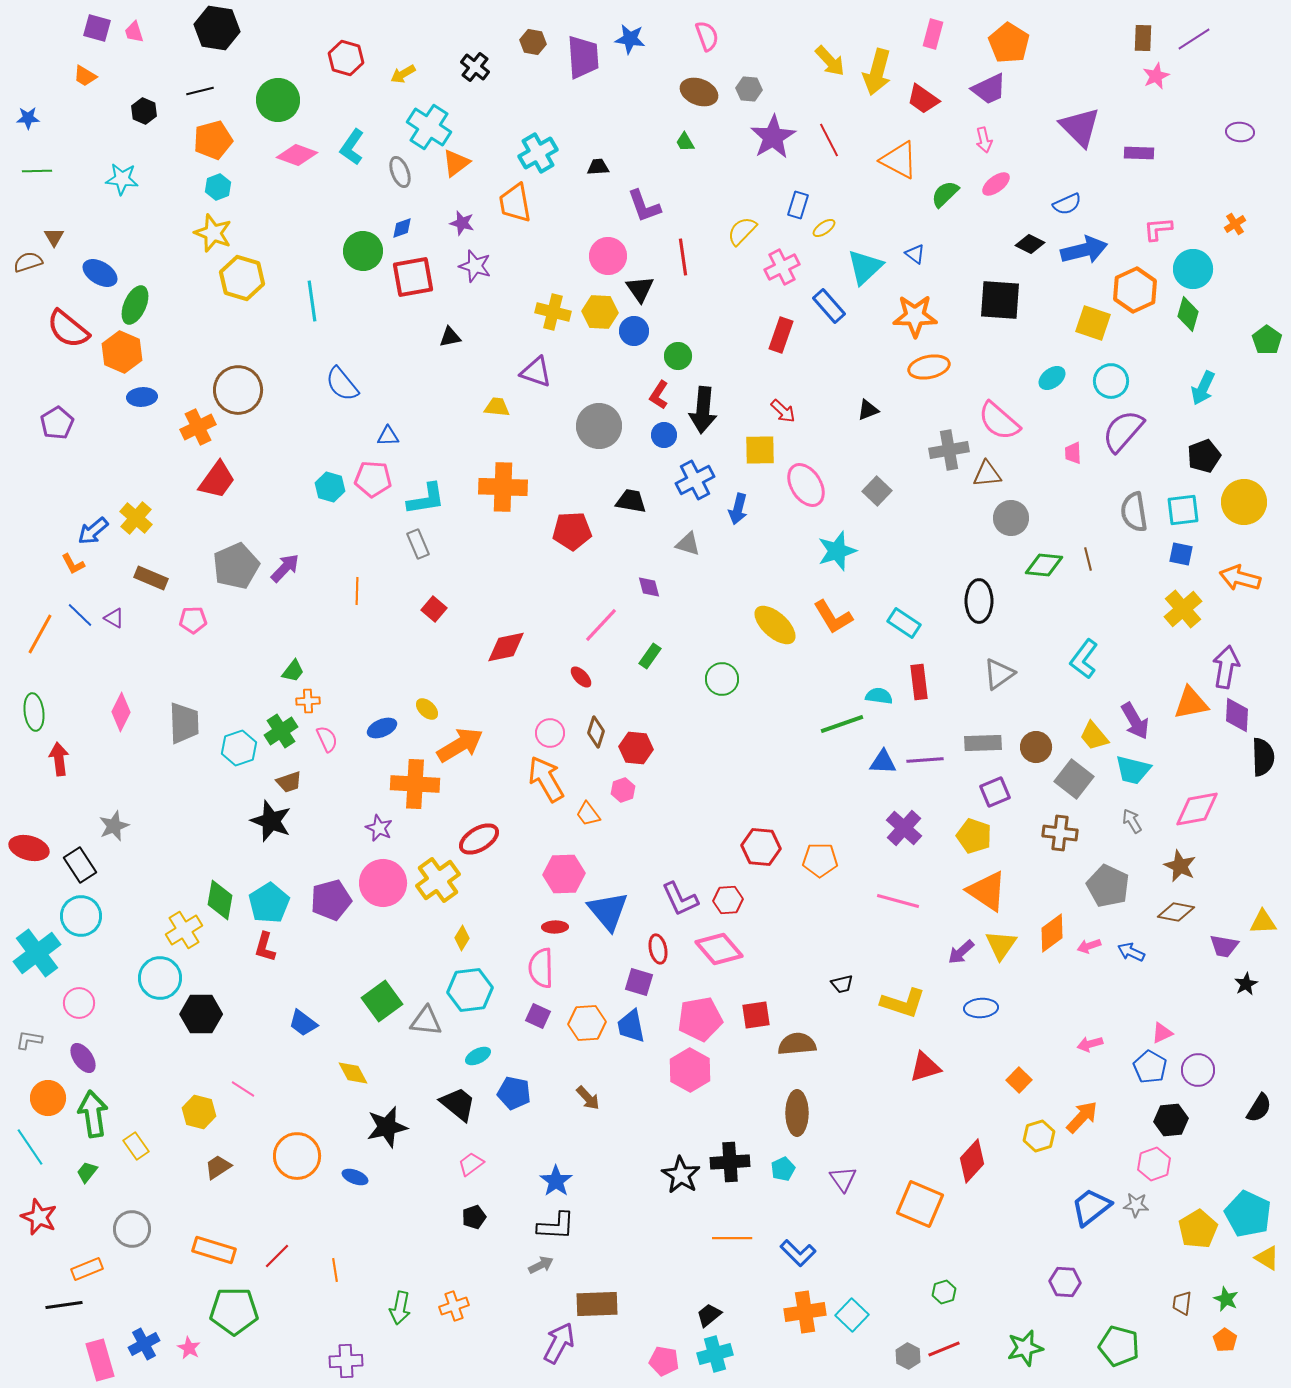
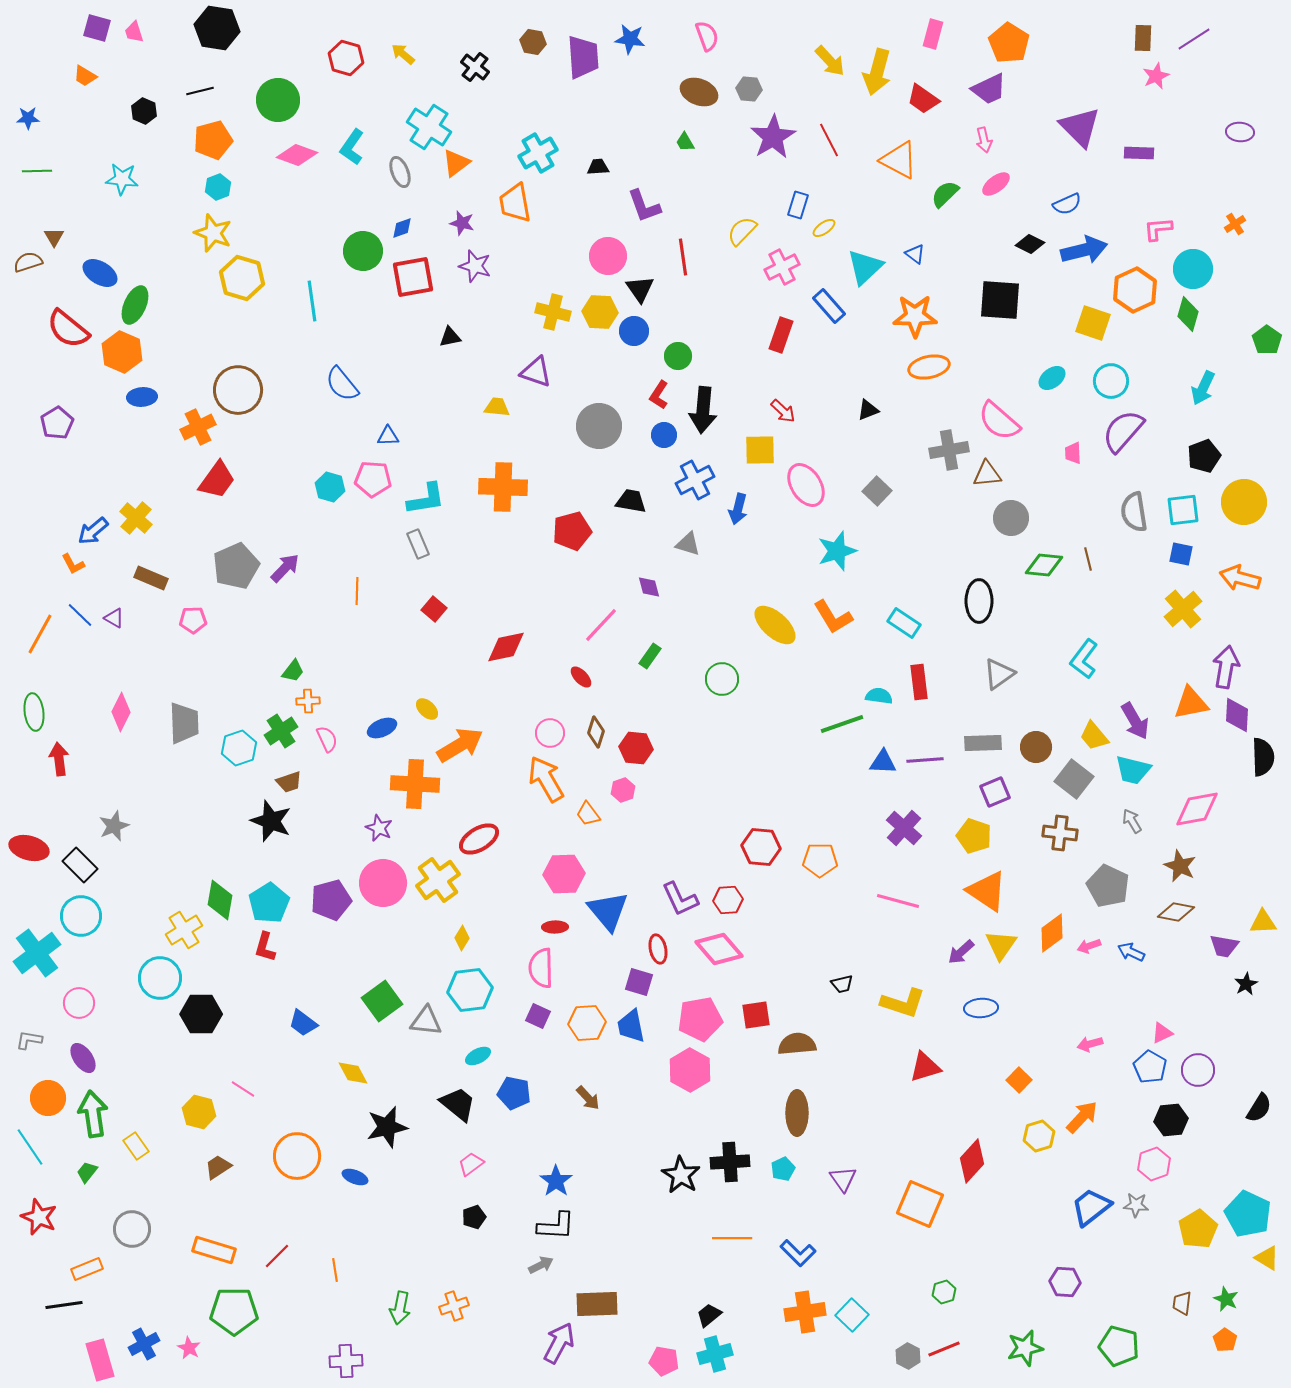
yellow arrow at (403, 74): moved 20 px up; rotated 70 degrees clockwise
red pentagon at (572, 531): rotated 12 degrees counterclockwise
black rectangle at (80, 865): rotated 12 degrees counterclockwise
